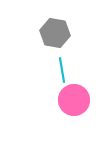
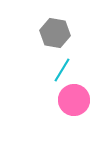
cyan line: rotated 40 degrees clockwise
